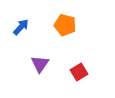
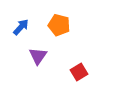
orange pentagon: moved 6 px left
purple triangle: moved 2 px left, 8 px up
